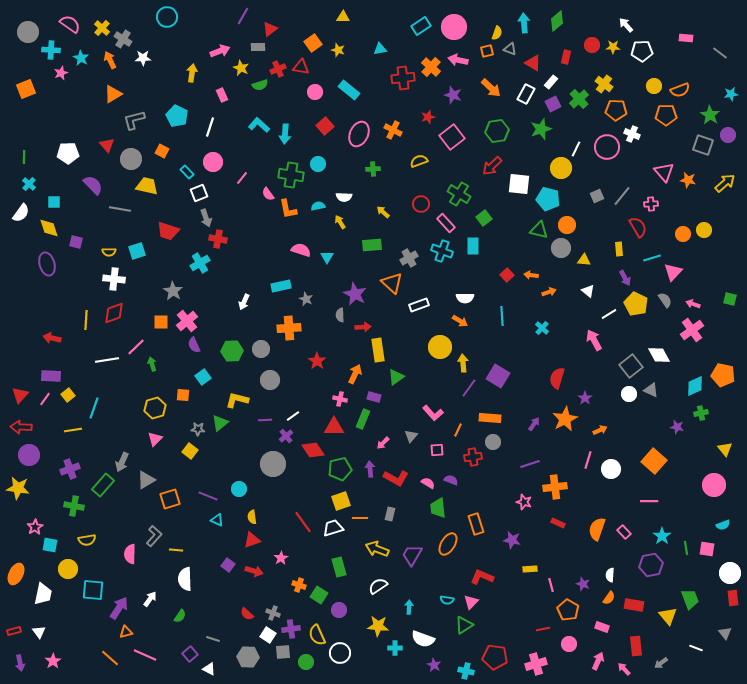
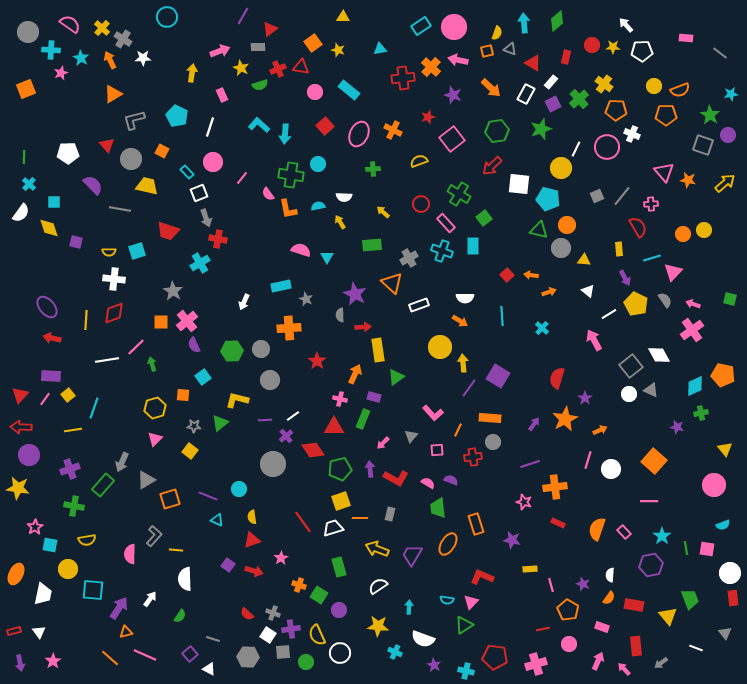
pink square at (452, 137): moved 2 px down
purple ellipse at (47, 264): moved 43 px down; rotated 25 degrees counterclockwise
gray star at (198, 429): moved 4 px left, 3 px up
cyan cross at (395, 648): moved 4 px down; rotated 24 degrees clockwise
